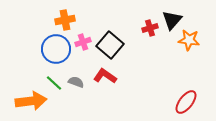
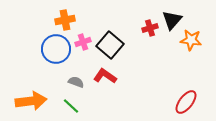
orange star: moved 2 px right
green line: moved 17 px right, 23 px down
